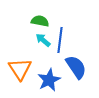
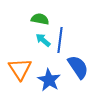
green semicircle: moved 2 px up
blue semicircle: moved 2 px right
blue star: rotated 15 degrees counterclockwise
